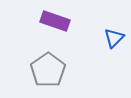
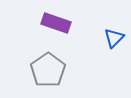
purple rectangle: moved 1 px right, 2 px down
